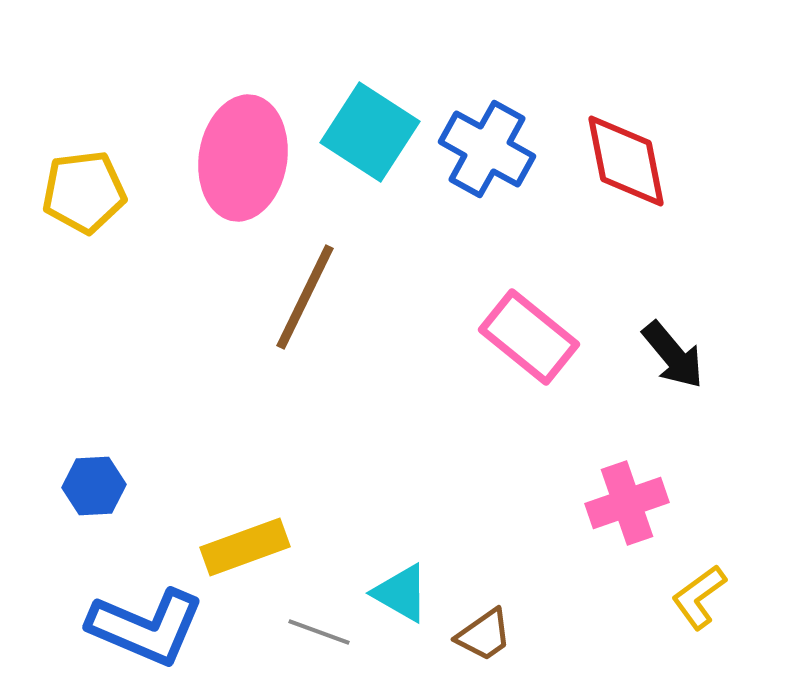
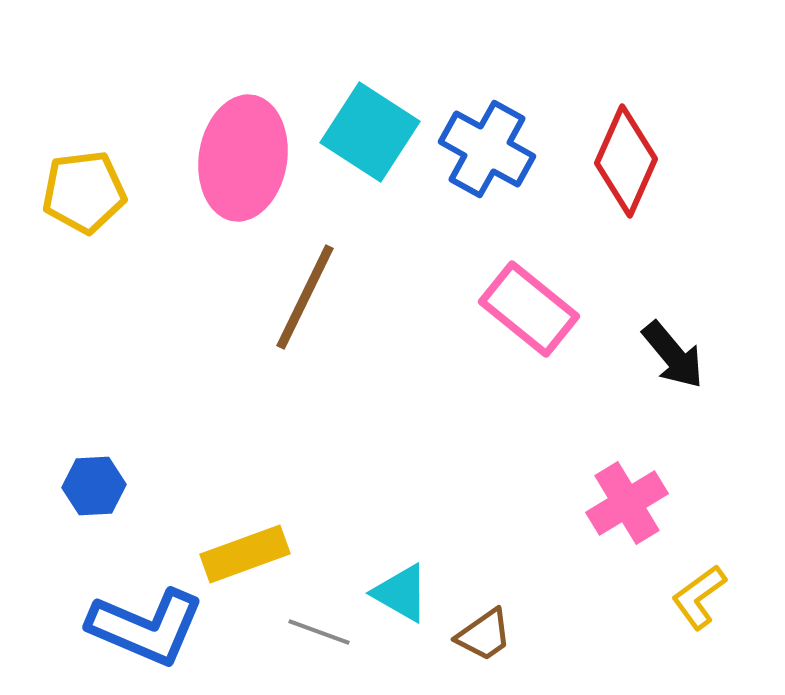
red diamond: rotated 35 degrees clockwise
pink rectangle: moved 28 px up
pink cross: rotated 12 degrees counterclockwise
yellow rectangle: moved 7 px down
